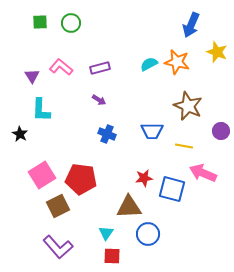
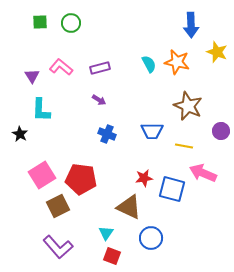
blue arrow: rotated 25 degrees counterclockwise
cyan semicircle: rotated 90 degrees clockwise
brown triangle: rotated 28 degrees clockwise
blue circle: moved 3 px right, 4 px down
red square: rotated 18 degrees clockwise
